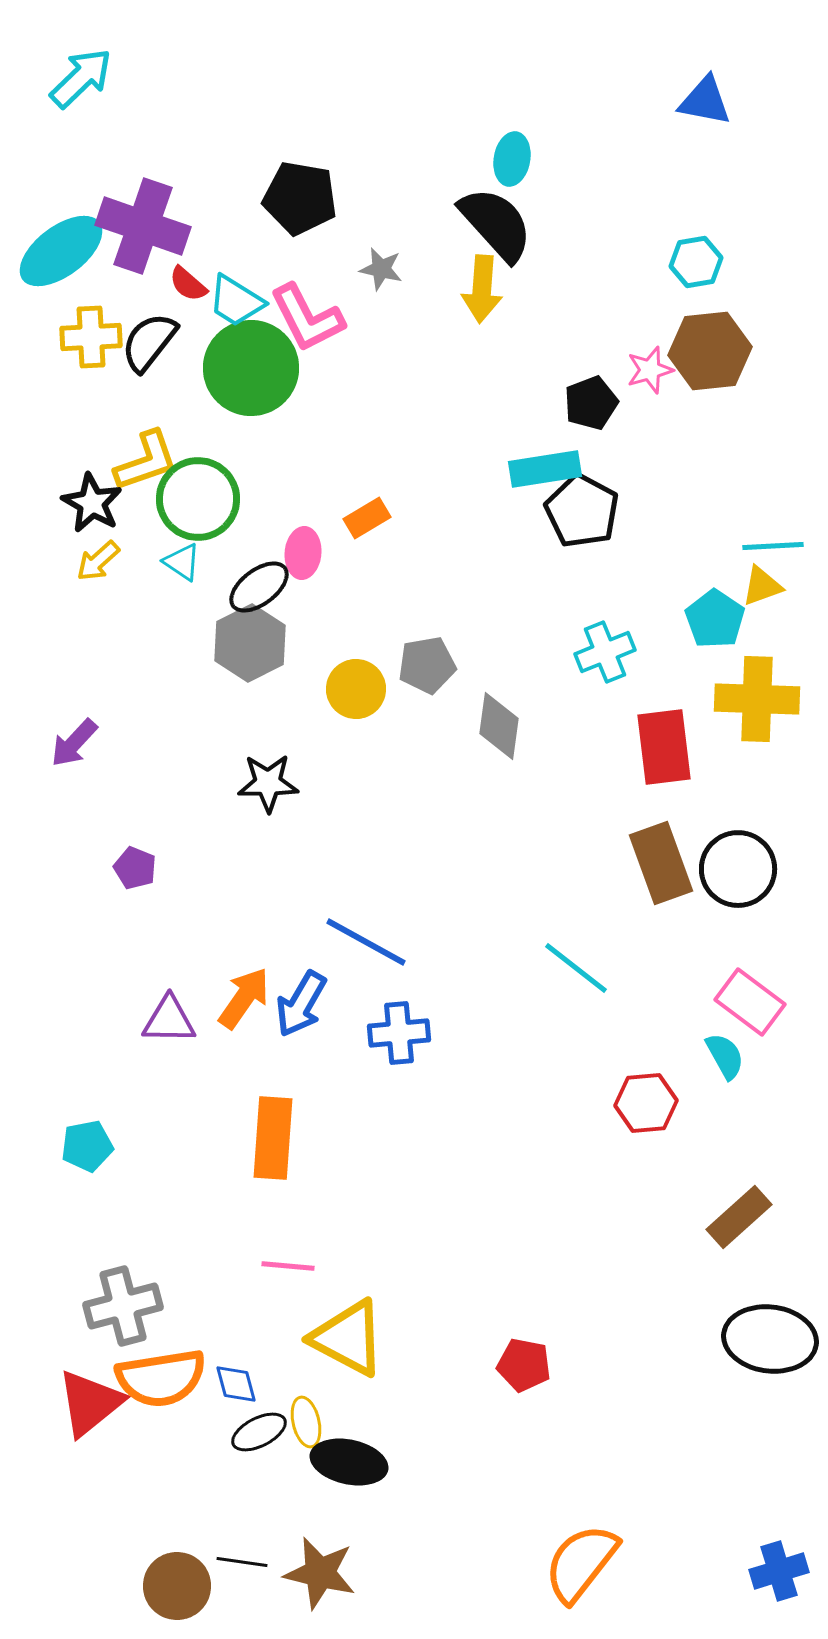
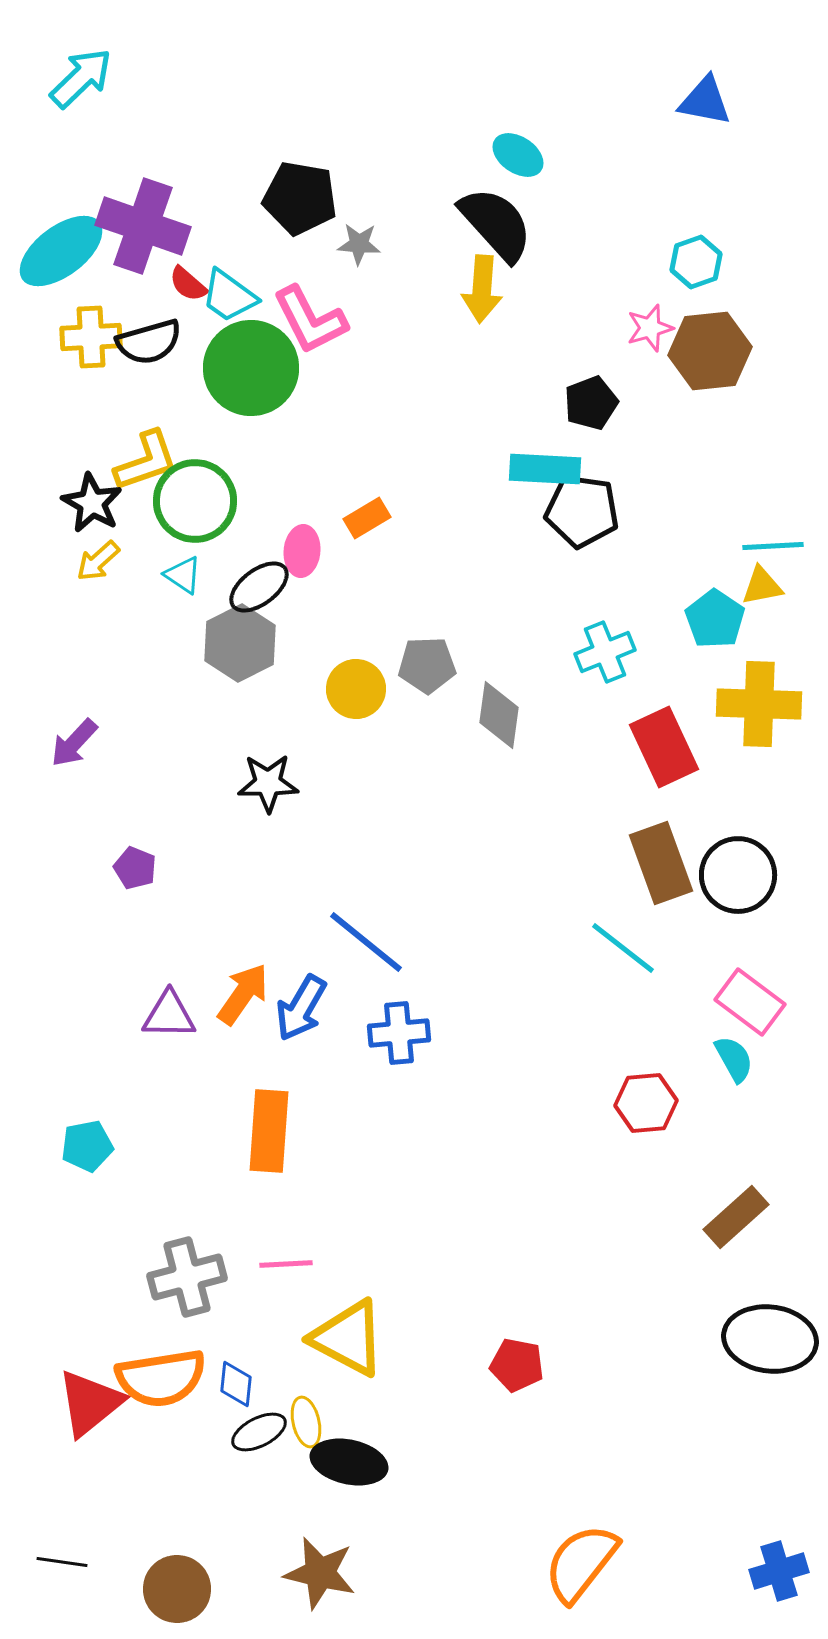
cyan ellipse at (512, 159): moved 6 px right, 4 px up; rotated 66 degrees counterclockwise
cyan hexagon at (696, 262): rotated 9 degrees counterclockwise
gray star at (381, 269): moved 22 px left, 25 px up; rotated 9 degrees counterclockwise
cyan trapezoid at (236, 301): moved 7 px left, 5 px up; rotated 4 degrees clockwise
pink L-shape at (307, 318): moved 3 px right, 2 px down
black semicircle at (149, 342): rotated 144 degrees counterclockwise
pink star at (650, 370): moved 42 px up
cyan rectangle at (545, 469): rotated 12 degrees clockwise
green circle at (198, 499): moved 3 px left, 2 px down
black pentagon at (582, 511): rotated 20 degrees counterclockwise
pink ellipse at (303, 553): moved 1 px left, 2 px up
cyan triangle at (182, 562): moved 1 px right, 13 px down
yellow triangle at (762, 586): rotated 9 degrees clockwise
gray hexagon at (250, 643): moved 10 px left
gray pentagon at (427, 665): rotated 8 degrees clockwise
yellow cross at (757, 699): moved 2 px right, 5 px down
gray diamond at (499, 726): moved 11 px up
red rectangle at (664, 747): rotated 18 degrees counterclockwise
black circle at (738, 869): moved 6 px down
blue line at (366, 942): rotated 10 degrees clockwise
cyan line at (576, 968): moved 47 px right, 20 px up
orange arrow at (244, 998): moved 1 px left, 4 px up
blue arrow at (301, 1004): moved 4 px down
purple triangle at (169, 1020): moved 5 px up
cyan semicircle at (725, 1056): moved 9 px right, 3 px down
orange rectangle at (273, 1138): moved 4 px left, 7 px up
brown rectangle at (739, 1217): moved 3 px left
pink line at (288, 1266): moved 2 px left, 2 px up; rotated 8 degrees counterclockwise
gray cross at (123, 1306): moved 64 px right, 29 px up
red pentagon at (524, 1365): moved 7 px left
blue diamond at (236, 1384): rotated 21 degrees clockwise
black line at (242, 1562): moved 180 px left
brown circle at (177, 1586): moved 3 px down
